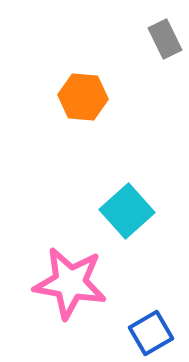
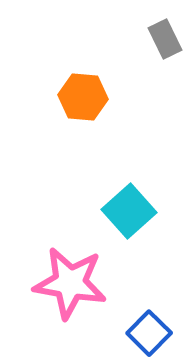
cyan square: moved 2 px right
blue square: moved 2 px left; rotated 15 degrees counterclockwise
